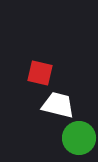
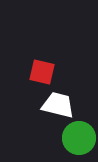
red square: moved 2 px right, 1 px up
